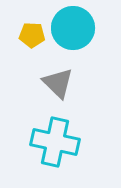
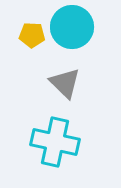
cyan circle: moved 1 px left, 1 px up
gray triangle: moved 7 px right
